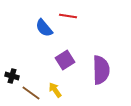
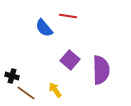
purple square: moved 5 px right; rotated 18 degrees counterclockwise
brown line: moved 5 px left
